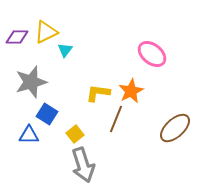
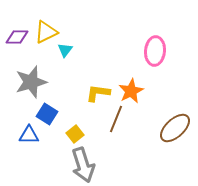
pink ellipse: moved 3 px right, 3 px up; rotated 56 degrees clockwise
